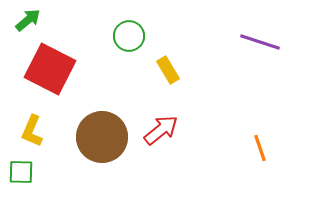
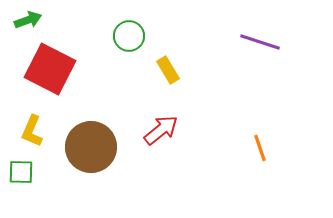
green arrow: rotated 20 degrees clockwise
brown circle: moved 11 px left, 10 px down
